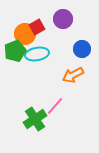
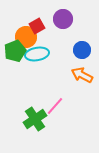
red square: moved 1 px up
orange circle: moved 1 px right, 3 px down
blue circle: moved 1 px down
orange arrow: moved 9 px right; rotated 55 degrees clockwise
